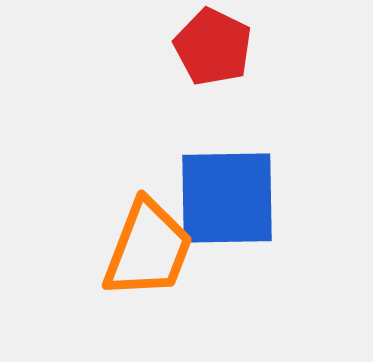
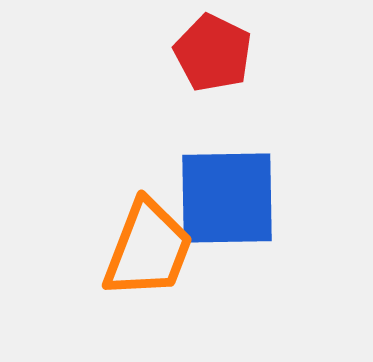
red pentagon: moved 6 px down
